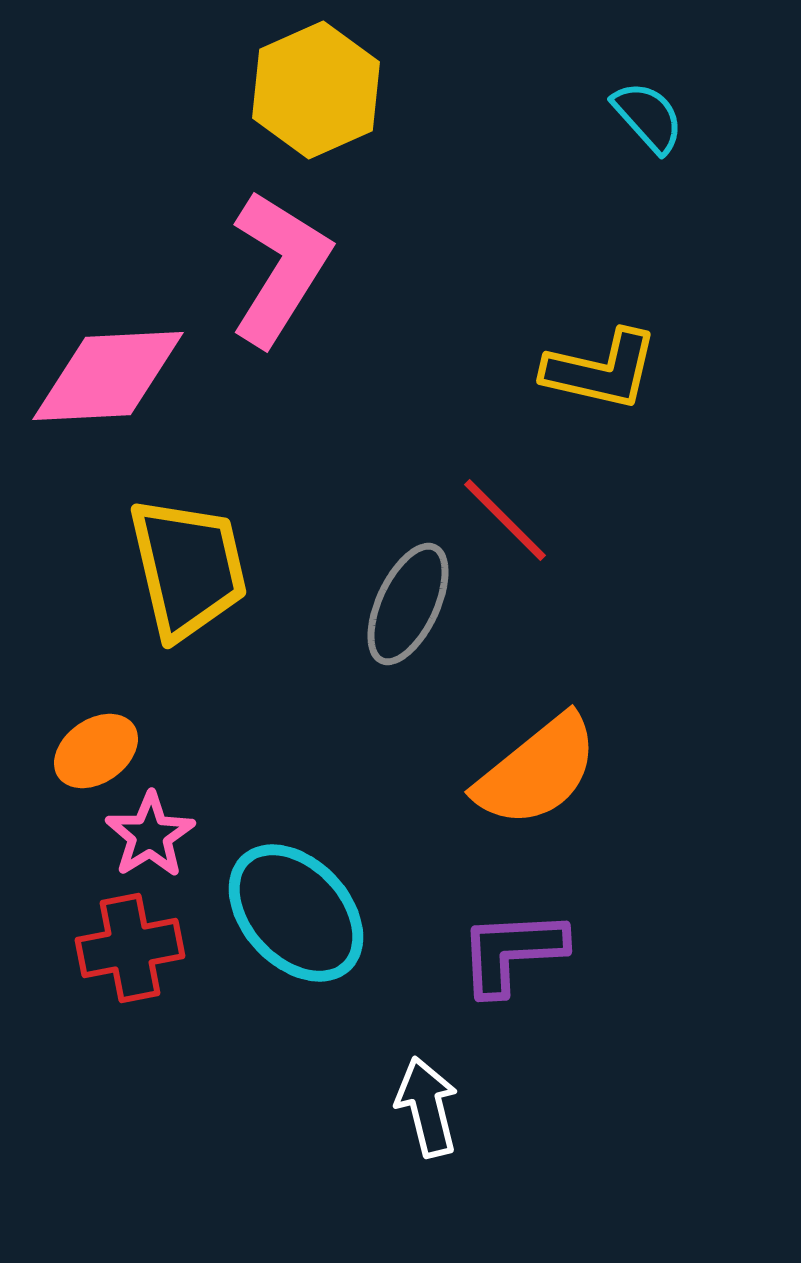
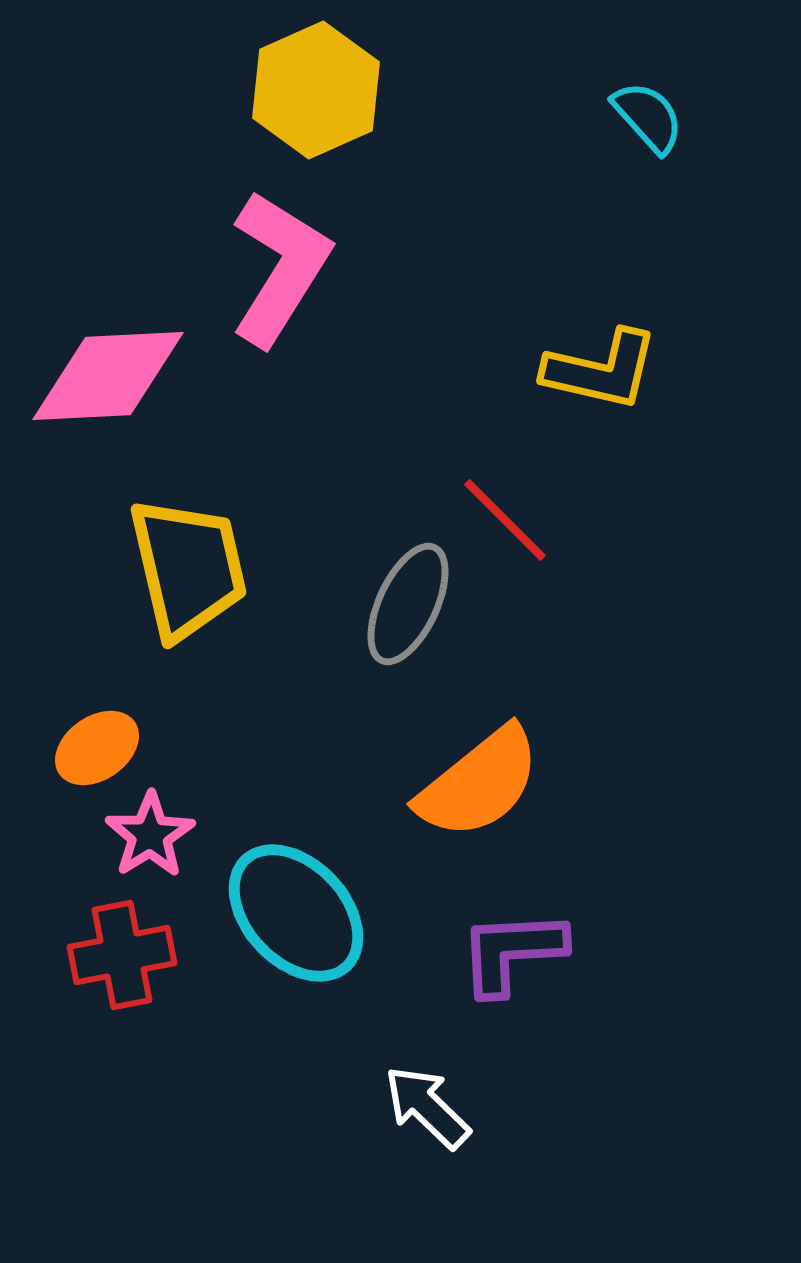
orange ellipse: moved 1 px right, 3 px up
orange semicircle: moved 58 px left, 12 px down
red cross: moved 8 px left, 7 px down
white arrow: rotated 32 degrees counterclockwise
